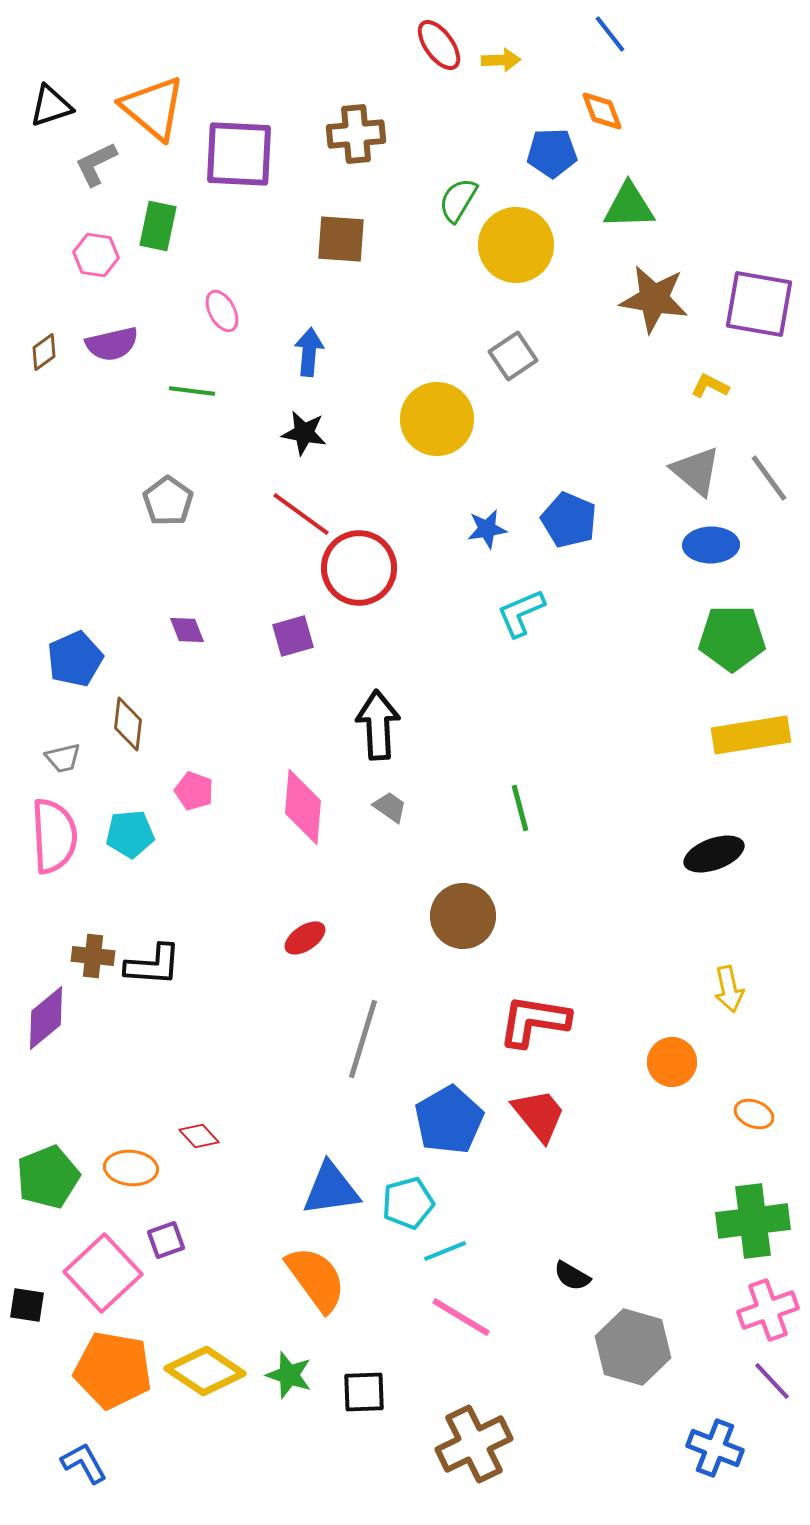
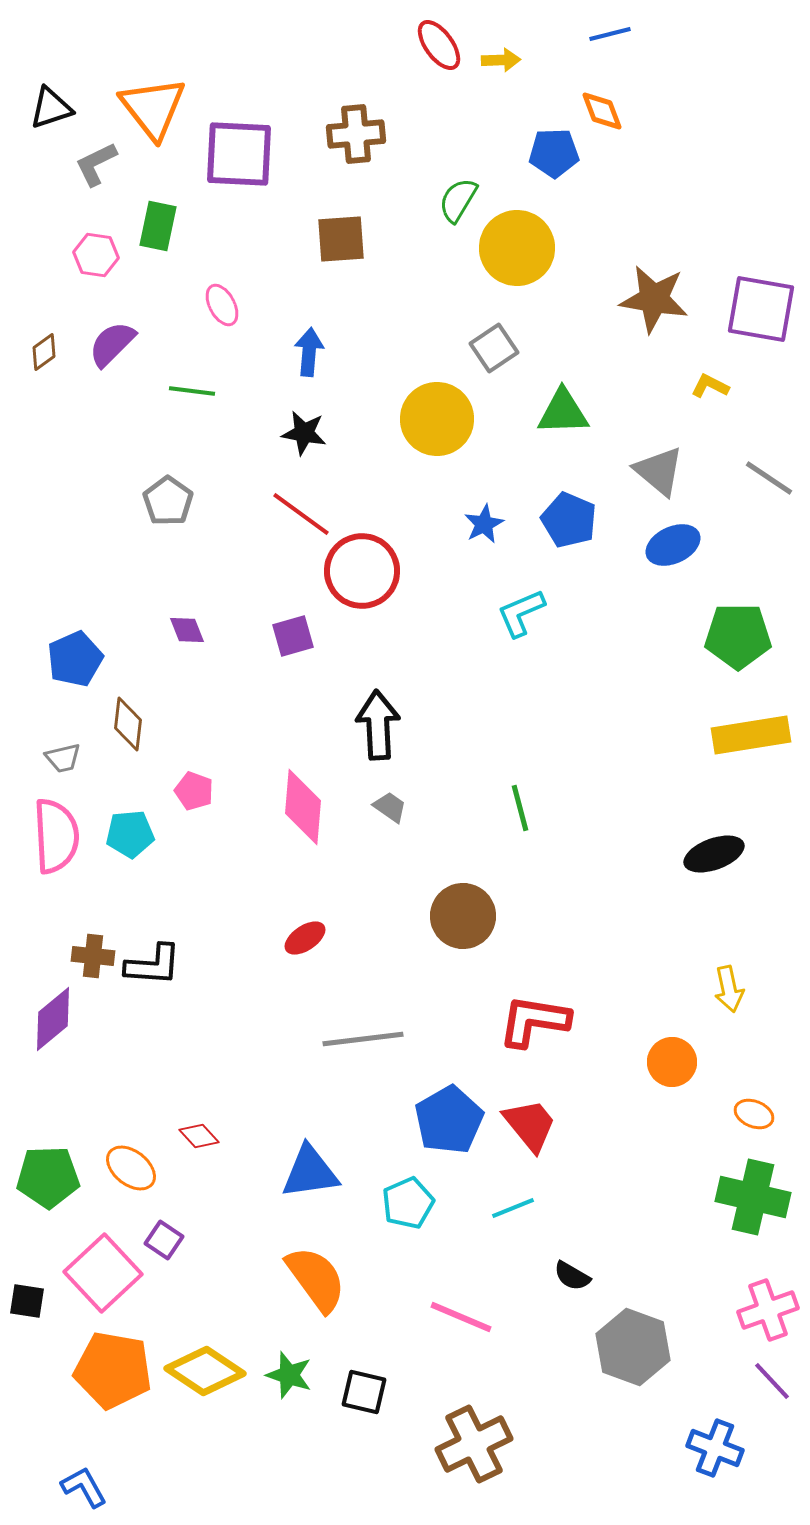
blue line at (610, 34): rotated 66 degrees counterclockwise
black triangle at (51, 106): moved 2 px down
orange triangle at (153, 108): rotated 12 degrees clockwise
blue pentagon at (552, 153): moved 2 px right
green triangle at (629, 206): moved 66 px left, 206 px down
brown square at (341, 239): rotated 8 degrees counterclockwise
yellow circle at (516, 245): moved 1 px right, 3 px down
purple square at (759, 304): moved 2 px right, 5 px down
pink ellipse at (222, 311): moved 6 px up
purple semicircle at (112, 344): rotated 148 degrees clockwise
gray square at (513, 356): moved 19 px left, 8 px up
gray triangle at (696, 471): moved 37 px left
gray line at (769, 478): rotated 20 degrees counterclockwise
blue star at (487, 529): moved 3 px left, 5 px up; rotated 18 degrees counterclockwise
blue ellipse at (711, 545): moved 38 px left; rotated 24 degrees counterclockwise
red circle at (359, 568): moved 3 px right, 3 px down
green pentagon at (732, 638): moved 6 px right, 2 px up
pink semicircle at (54, 836): moved 2 px right
purple diamond at (46, 1018): moved 7 px right, 1 px down
gray line at (363, 1039): rotated 66 degrees clockwise
red trapezoid at (539, 1115): moved 9 px left, 10 px down
orange ellipse at (131, 1168): rotated 33 degrees clockwise
green pentagon at (48, 1177): rotated 20 degrees clockwise
blue triangle at (331, 1189): moved 21 px left, 17 px up
cyan pentagon at (408, 1203): rotated 9 degrees counterclockwise
green cross at (753, 1221): moved 24 px up; rotated 20 degrees clockwise
purple square at (166, 1240): moved 2 px left; rotated 36 degrees counterclockwise
cyan line at (445, 1251): moved 68 px right, 43 px up
black square at (27, 1305): moved 4 px up
pink line at (461, 1317): rotated 8 degrees counterclockwise
gray hexagon at (633, 1347): rotated 4 degrees clockwise
black square at (364, 1392): rotated 15 degrees clockwise
blue L-shape at (84, 1463): moved 24 px down
